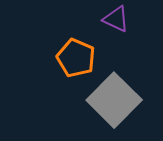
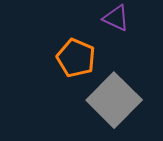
purple triangle: moved 1 px up
